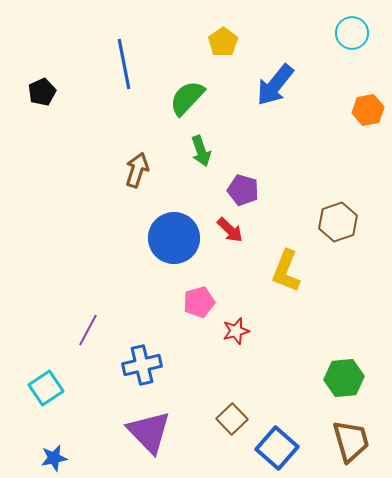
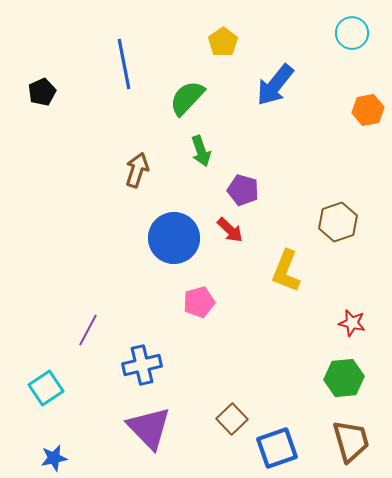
red star: moved 116 px right, 8 px up; rotated 28 degrees clockwise
purple triangle: moved 4 px up
blue square: rotated 30 degrees clockwise
